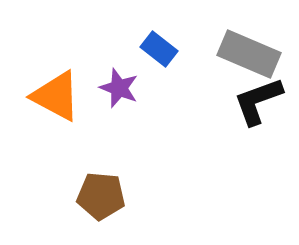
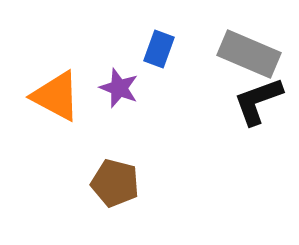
blue rectangle: rotated 72 degrees clockwise
brown pentagon: moved 14 px right, 13 px up; rotated 9 degrees clockwise
